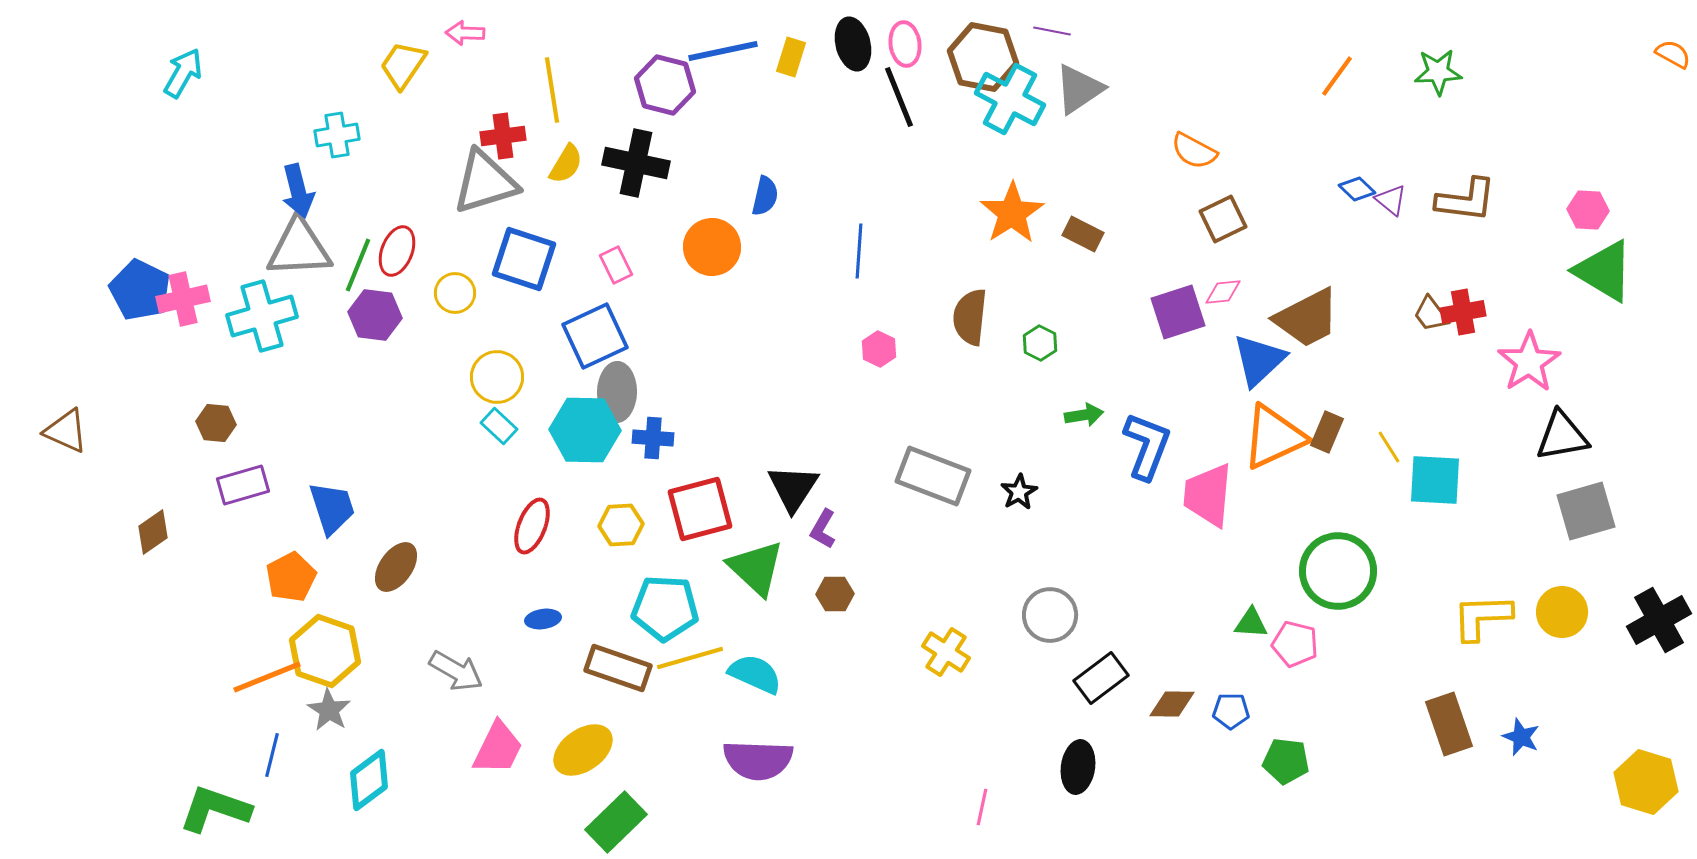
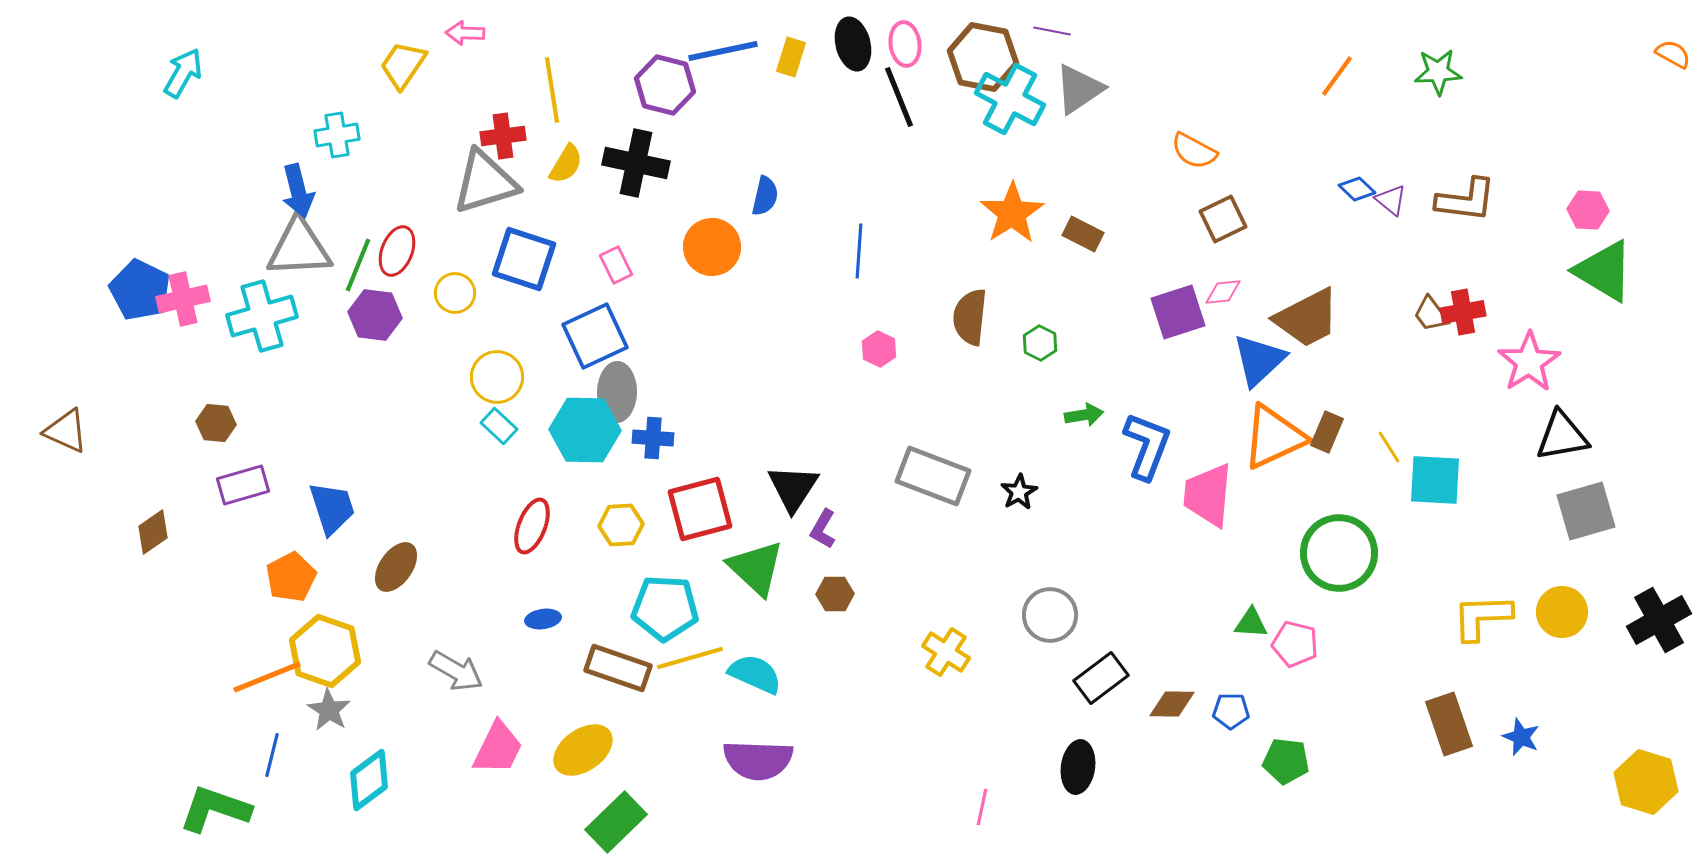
green circle at (1338, 571): moved 1 px right, 18 px up
